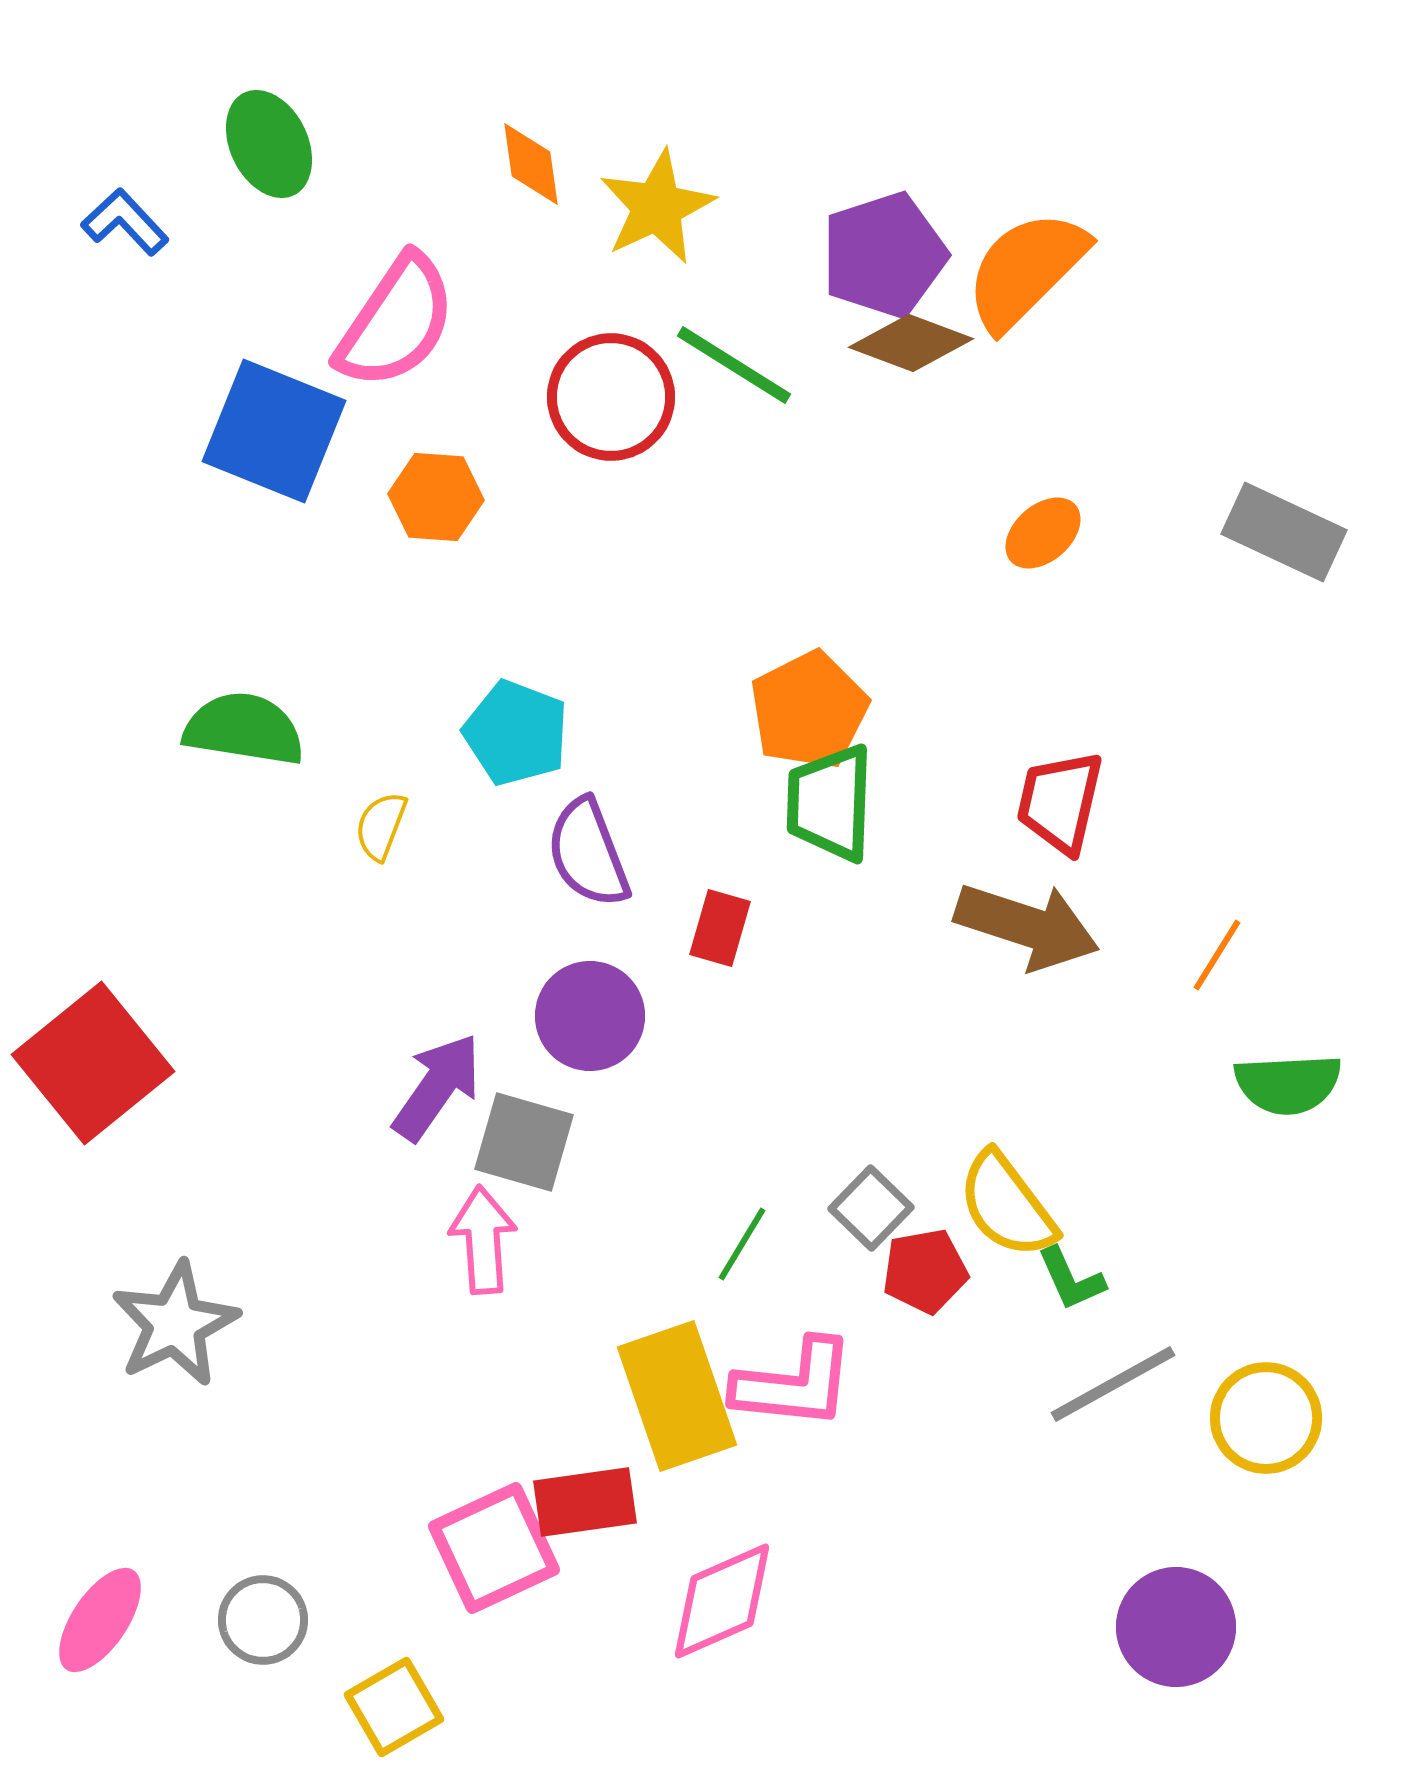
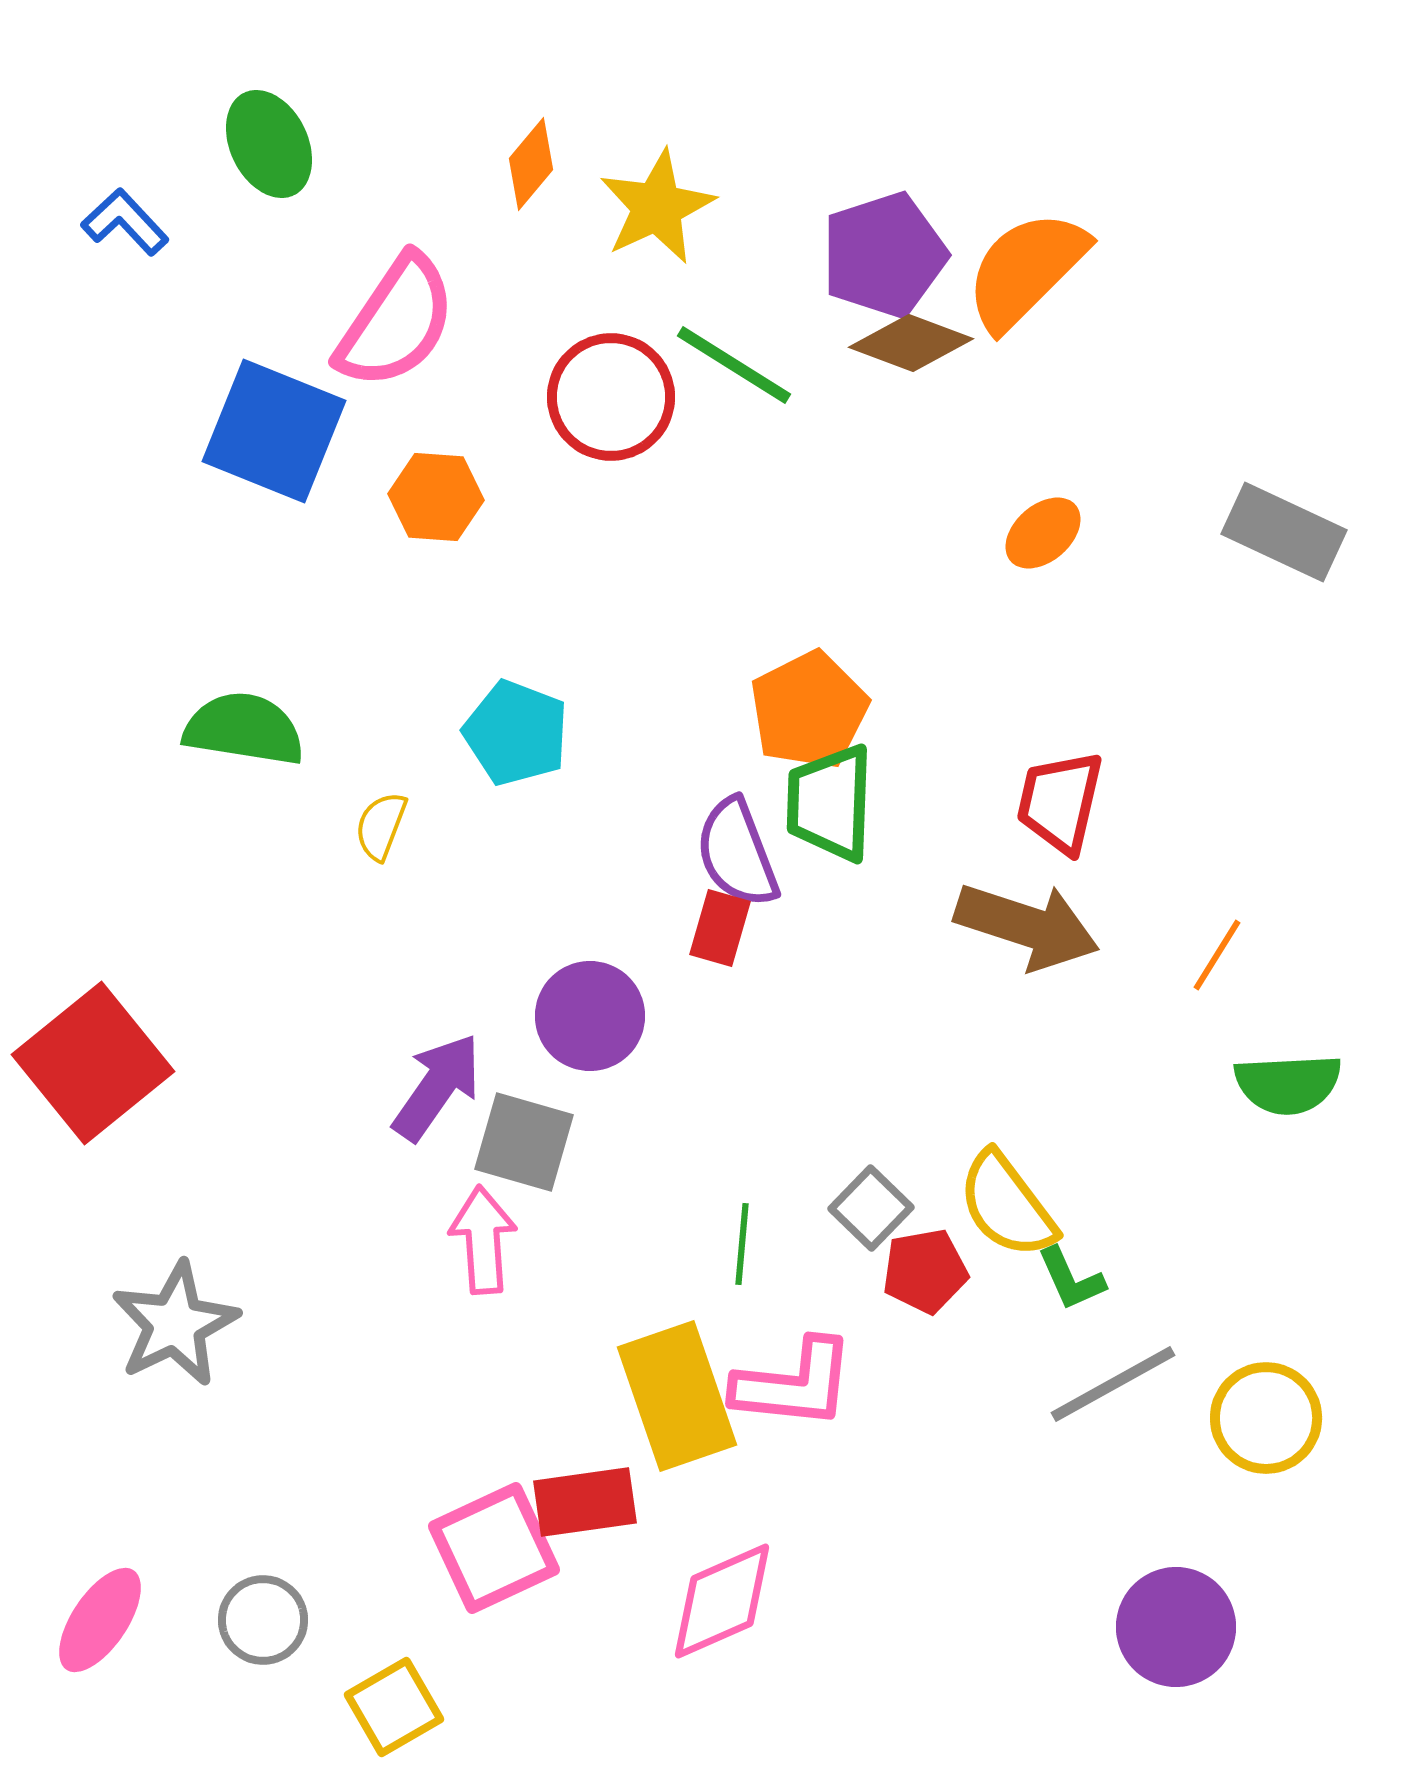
orange diamond at (531, 164): rotated 48 degrees clockwise
purple semicircle at (588, 853): moved 149 px right
green line at (742, 1244): rotated 26 degrees counterclockwise
